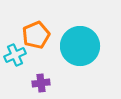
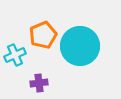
orange pentagon: moved 7 px right
purple cross: moved 2 px left
